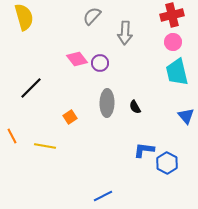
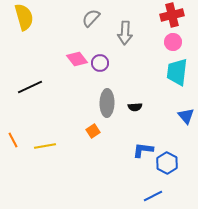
gray semicircle: moved 1 px left, 2 px down
cyan trapezoid: rotated 20 degrees clockwise
black line: moved 1 px left, 1 px up; rotated 20 degrees clockwise
black semicircle: rotated 64 degrees counterclockwise
orange square: moved 23 px right, 14 px down
orange line: moved 1 px right, 4 px down
yellow line: rotated 20 degrees counterclockwise
blue L-shape: moved 1 px left
blue line: moved 50 px right
